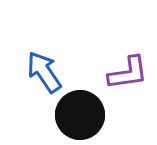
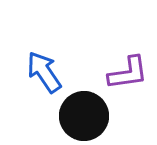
black circle: moved 4 px right, 1 px down
